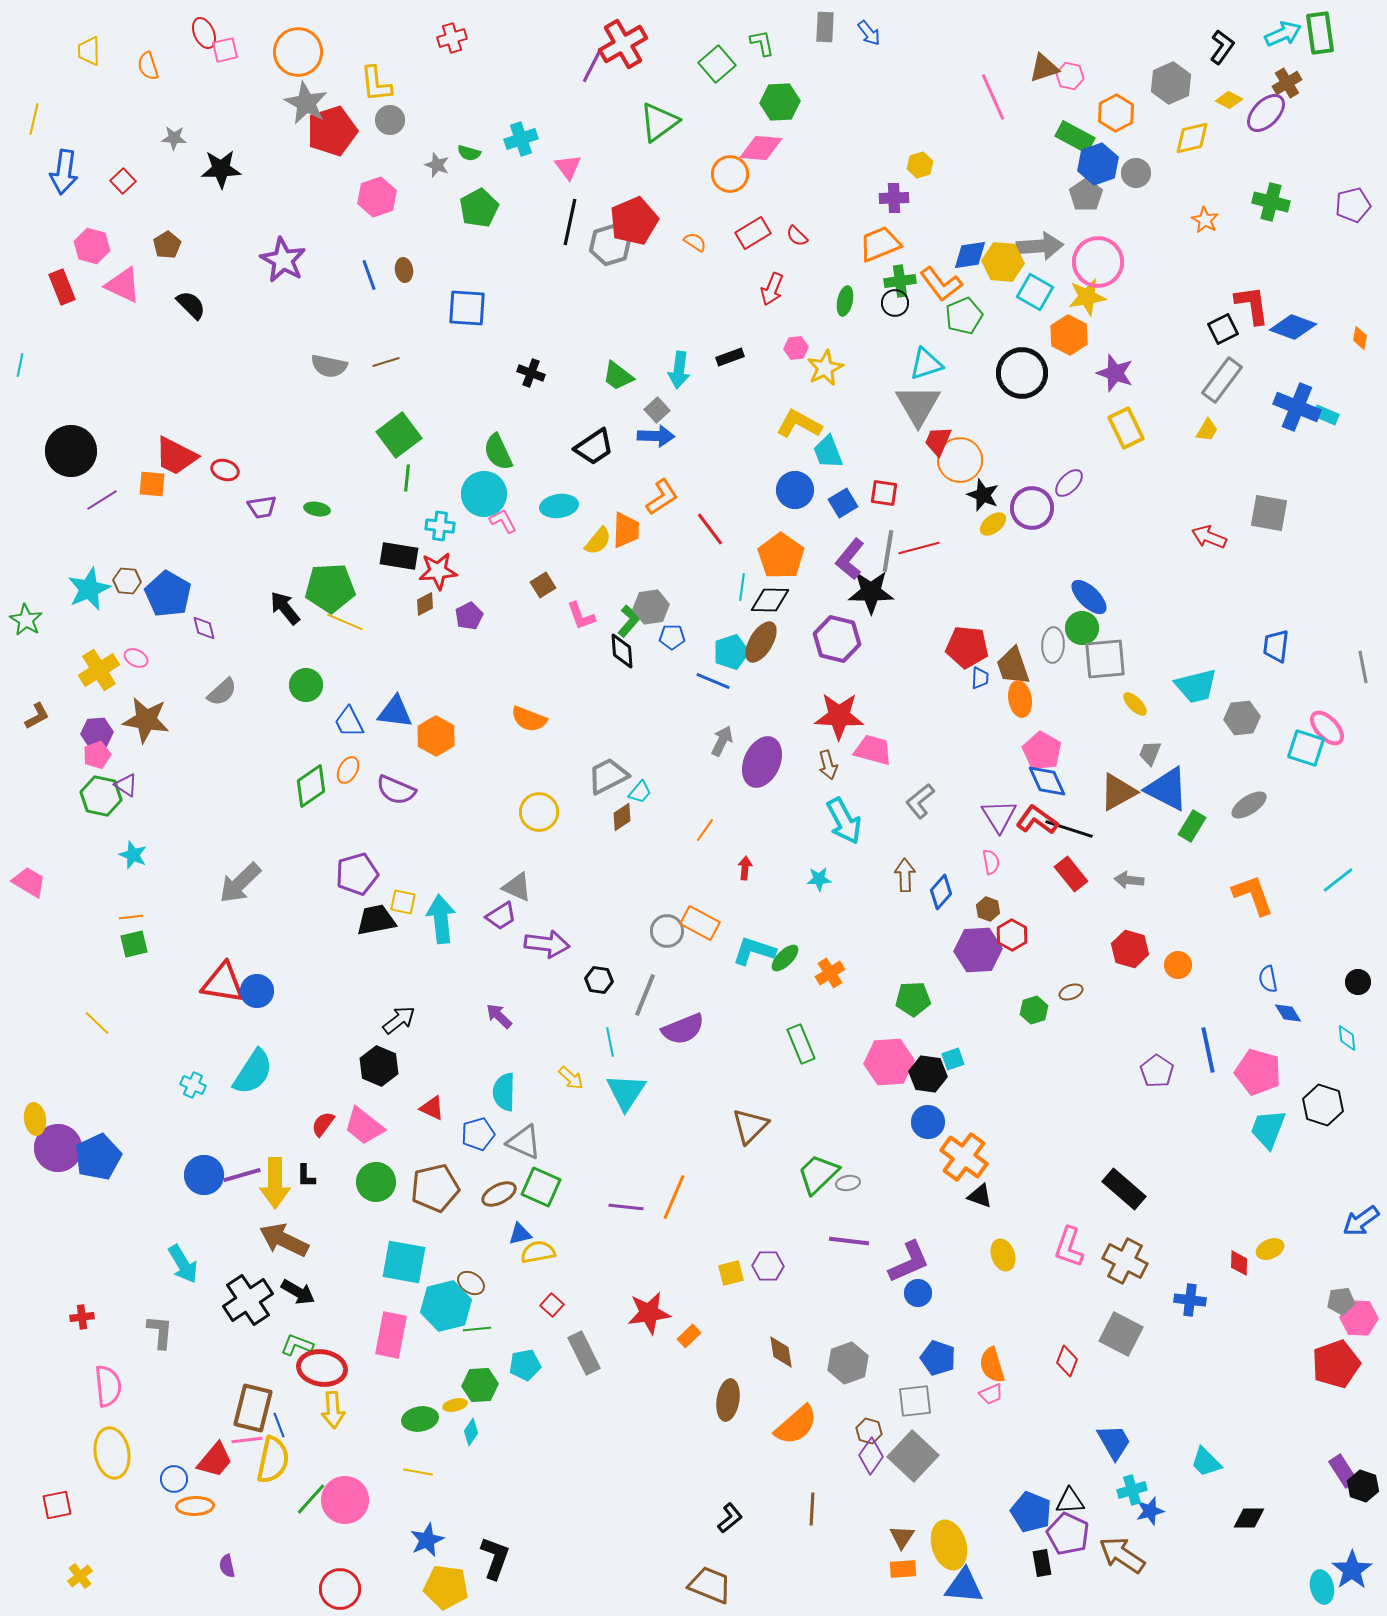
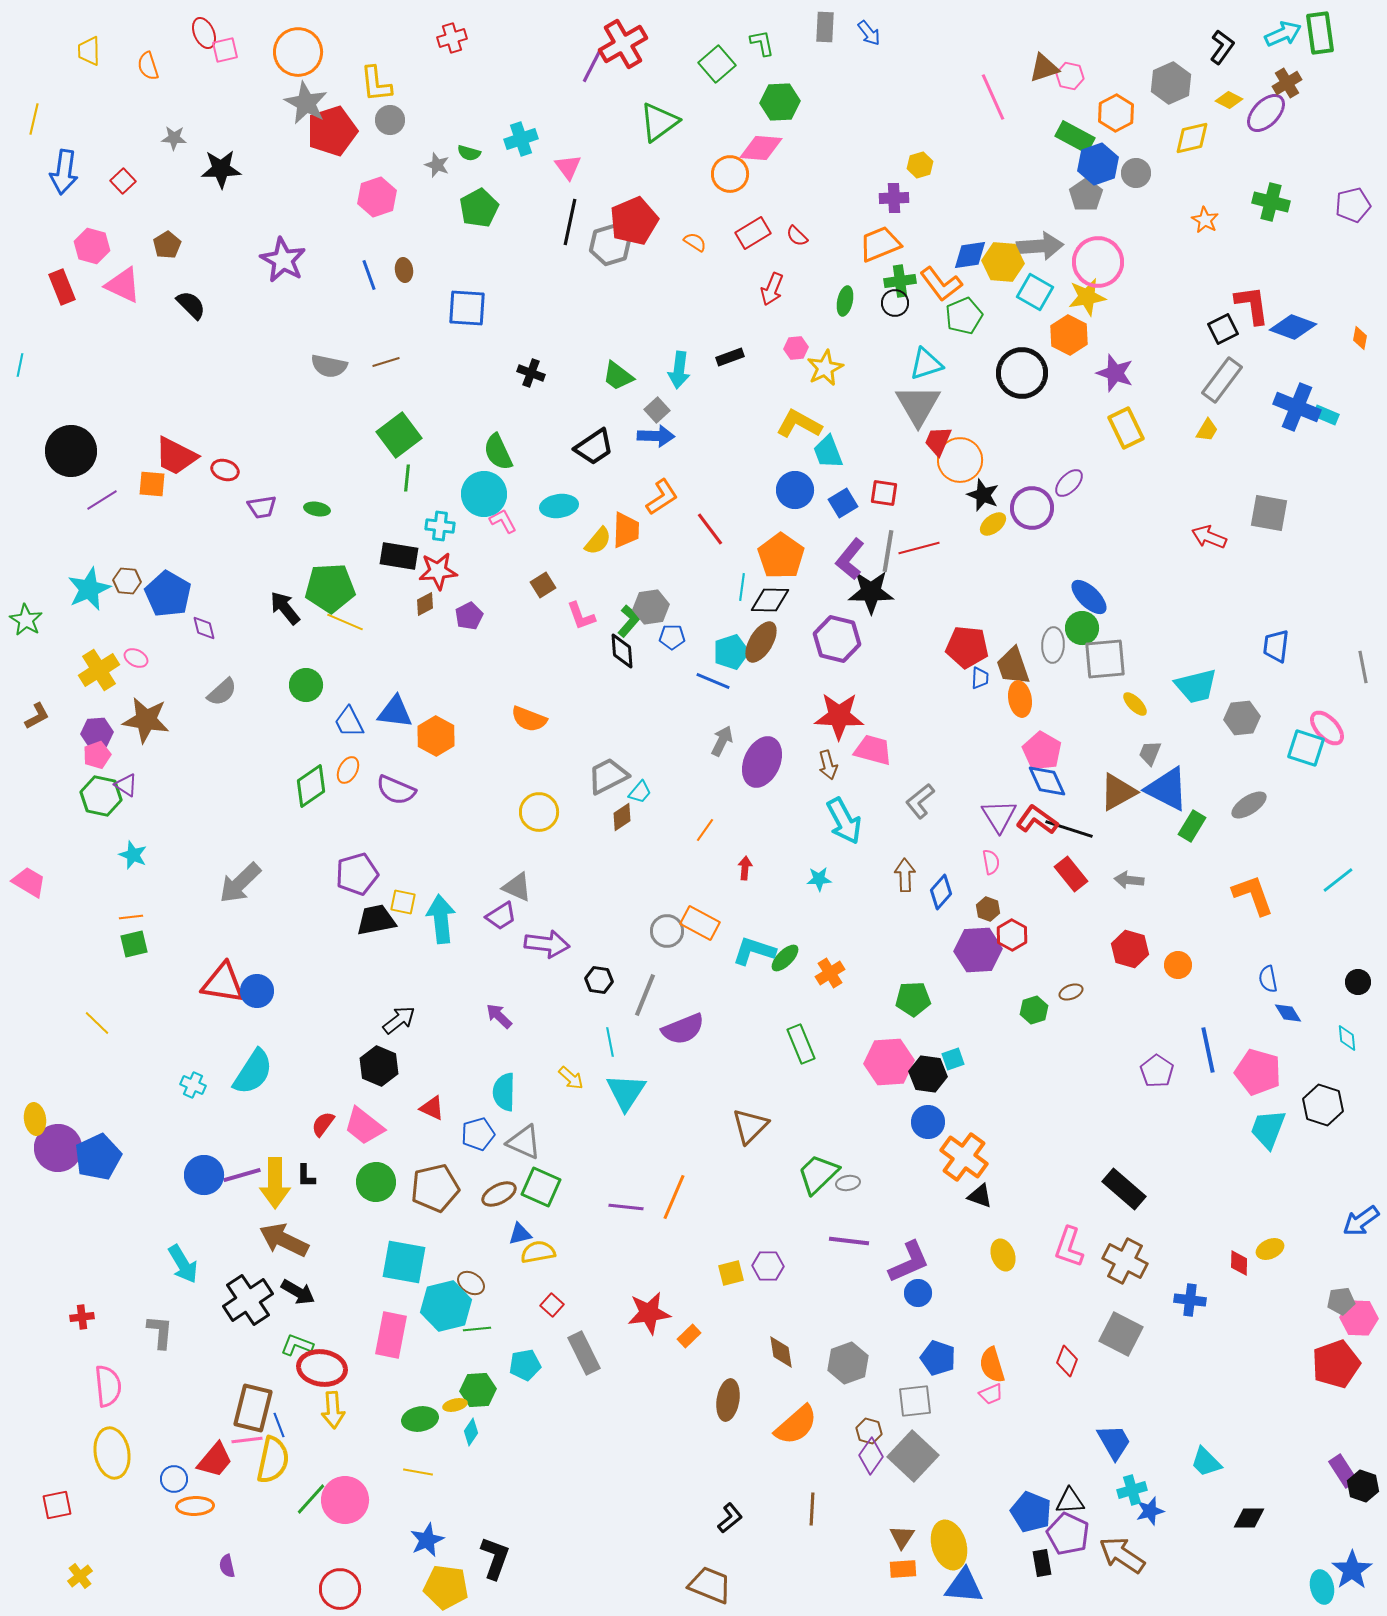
green hexagon at (480, 1385): moved 2 px left, 5 px down
